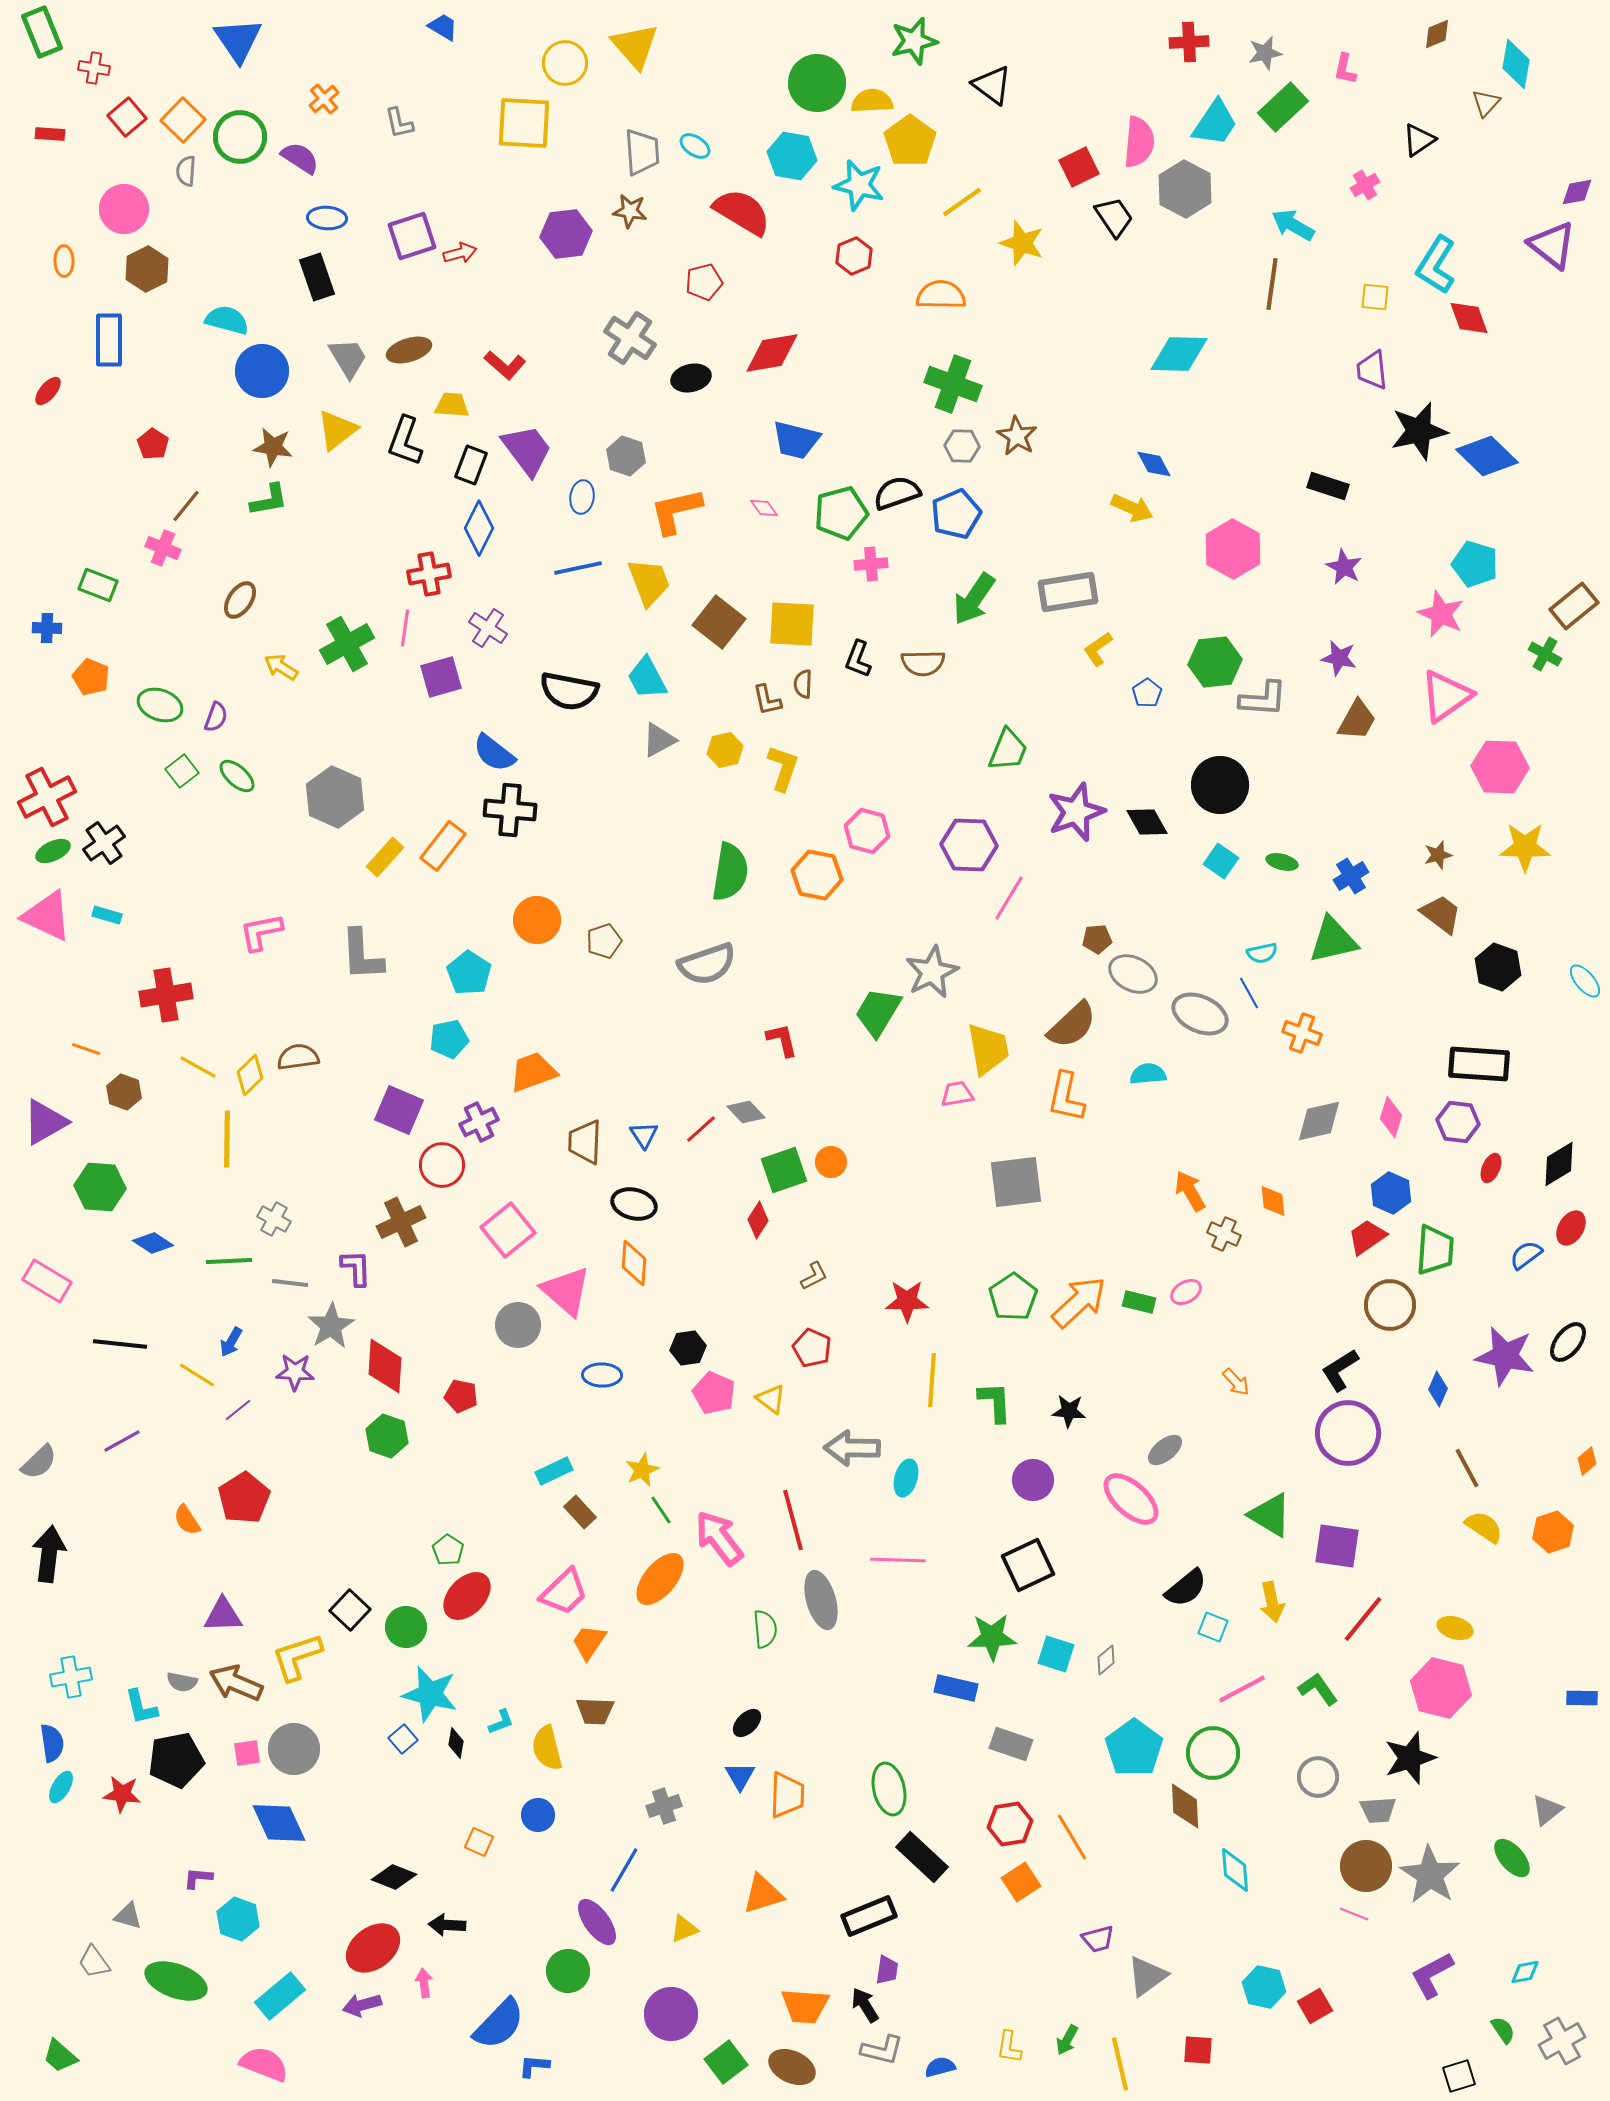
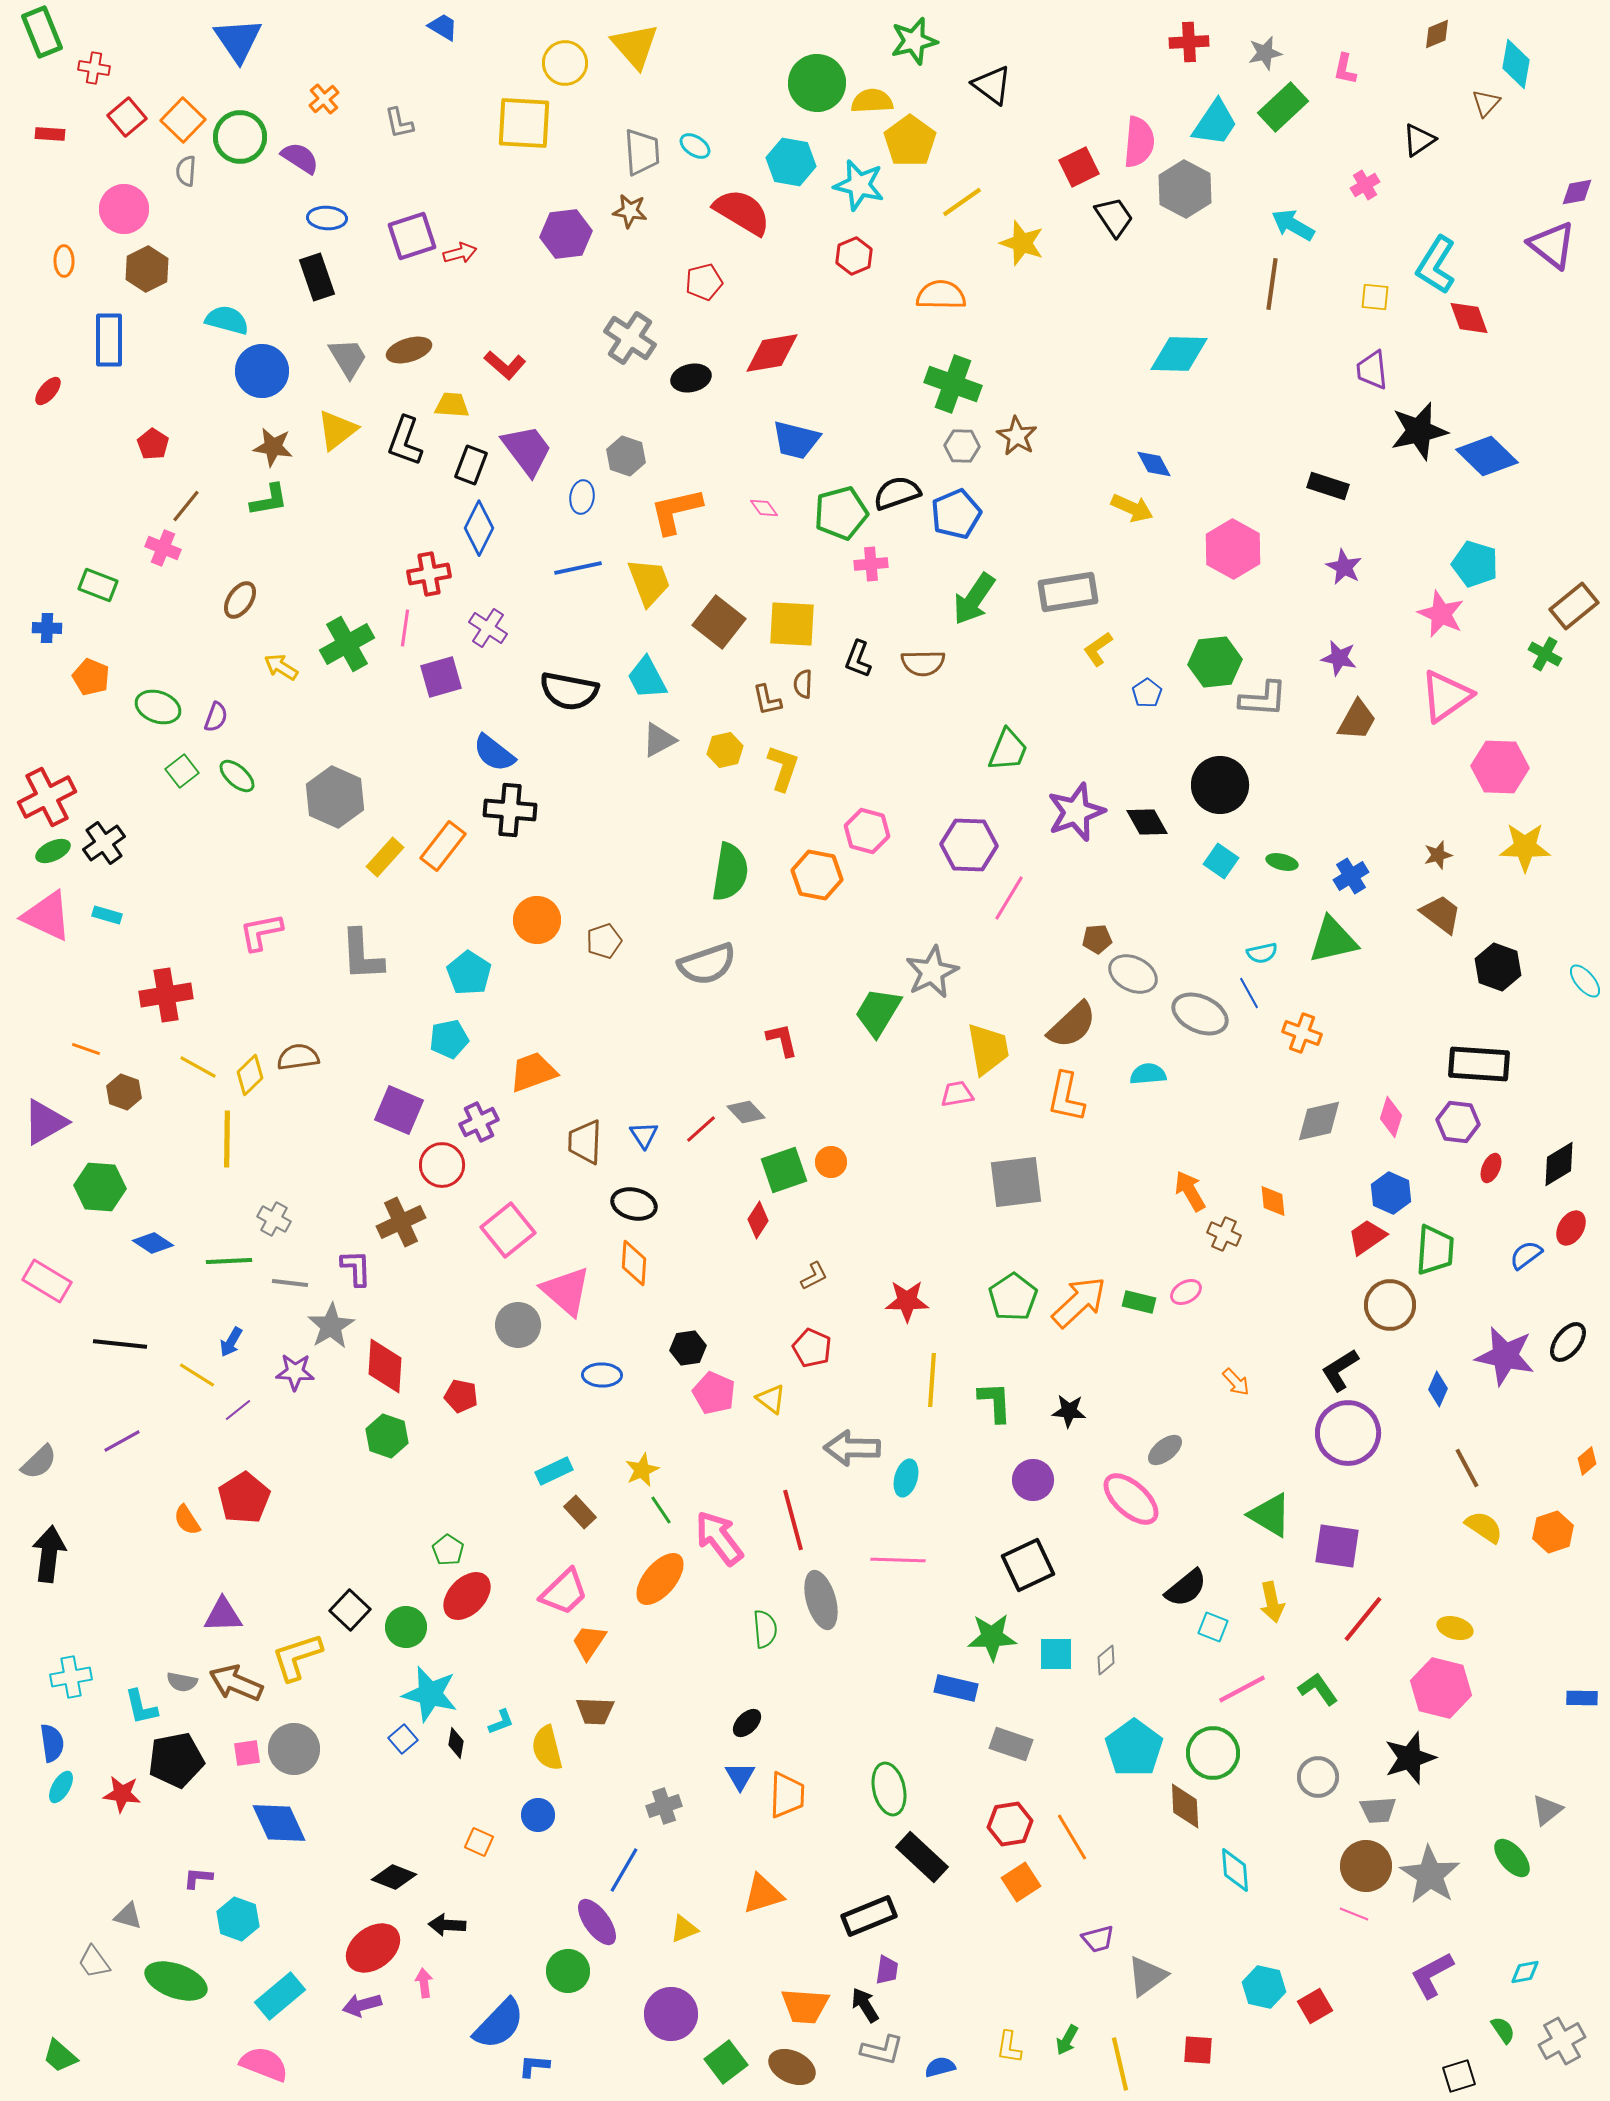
cyan hexagon at (792, 156): moved 1 px left, 6 px down
green ellipse at (160, 705): moved 2 px left, 2 px down
cyan square at (1056, 1654): rotated 18 degrees counterclockwise
